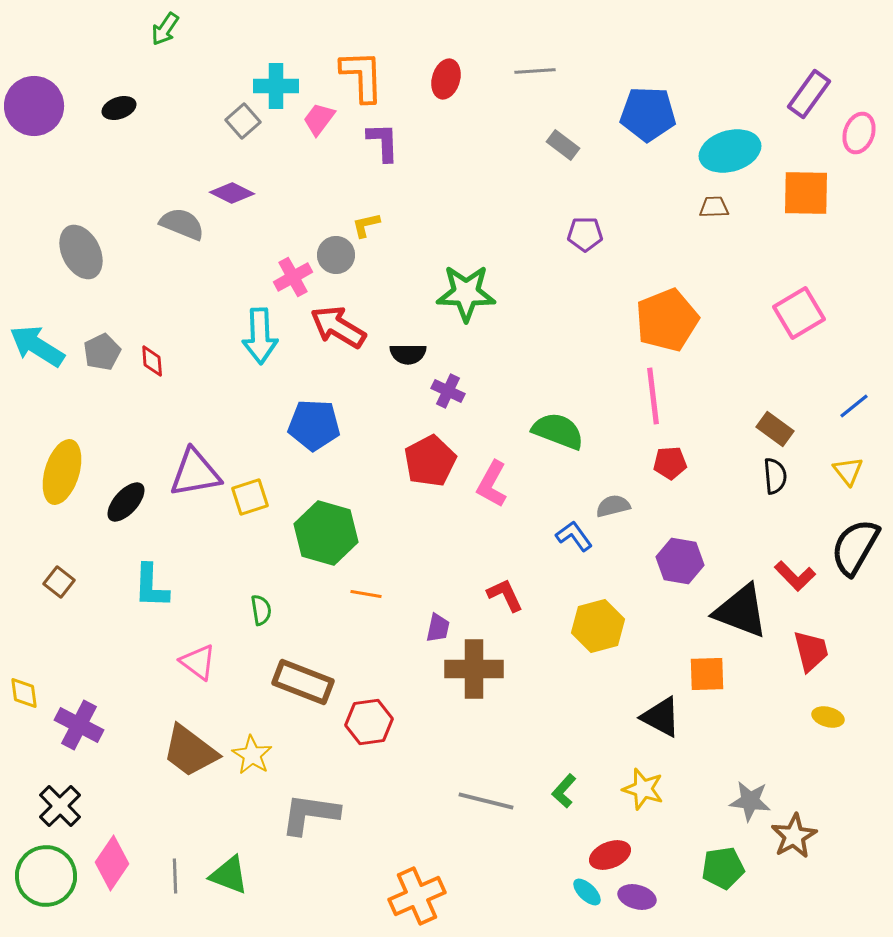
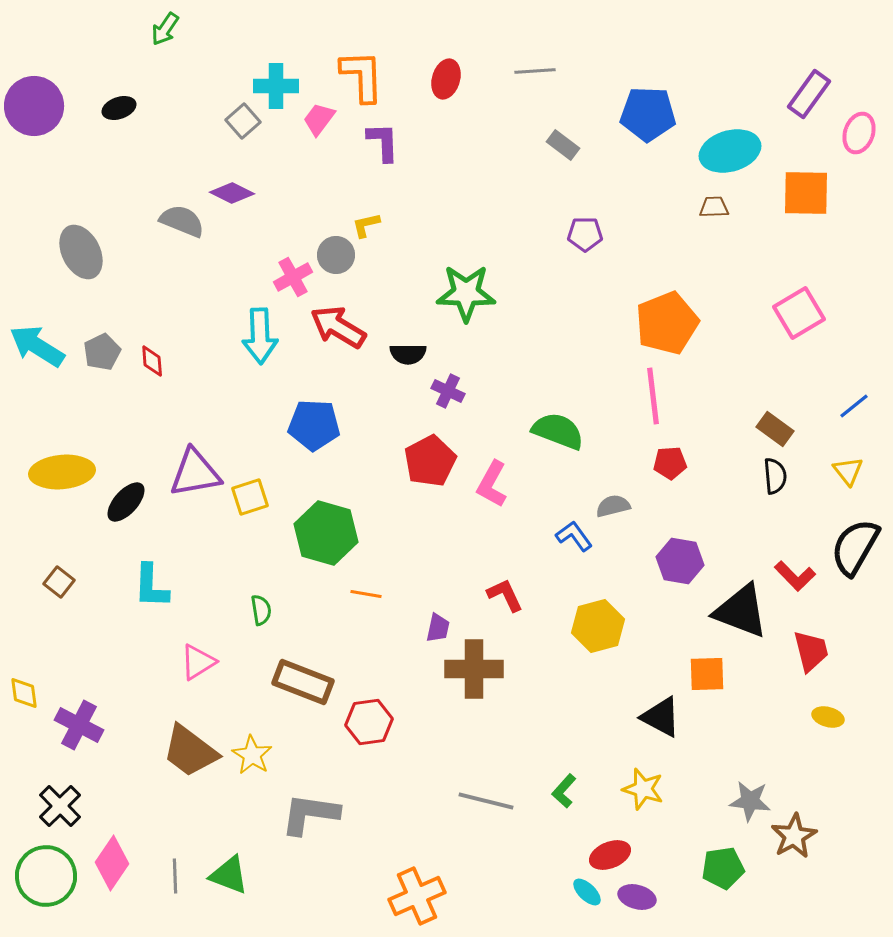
gray semicircle at (182, 224): moved 3 px up
orange pentagon at (667, 320): moved 3 px down
yellow ellipse at (62, 472): rotated 68 degrees clockwise
pink triangle at (198, 662): rotated 51 degrees clockwise
